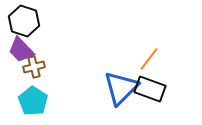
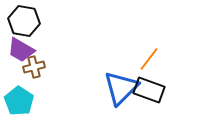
black hexagon: rotated 8 degrees counterclockwise
purple trapezoid: rotated 16 degrees counterclockwise
black rectangle: moved 1 px left, 1 px down
cyan pentagon: moved 14 px left
